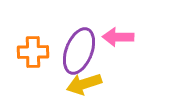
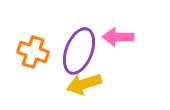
orange cross: rotated 20 degrees clockwise
